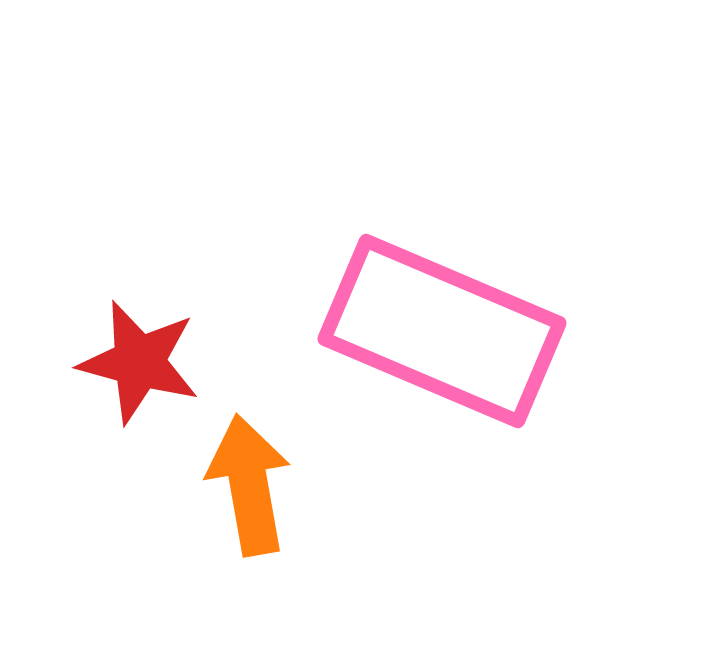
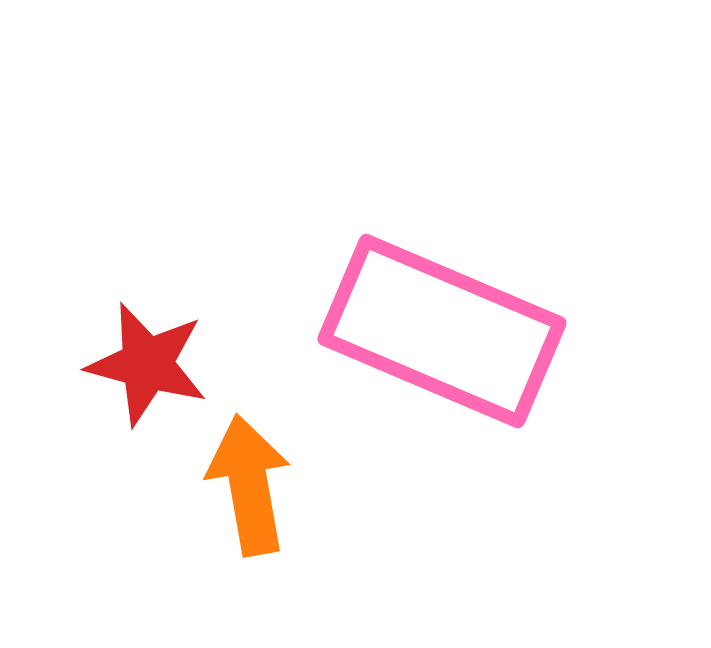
red star: moved 8 px right, 2 px down
